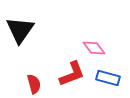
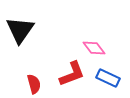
blue rectangle: rotated 10 degrees clockwise
